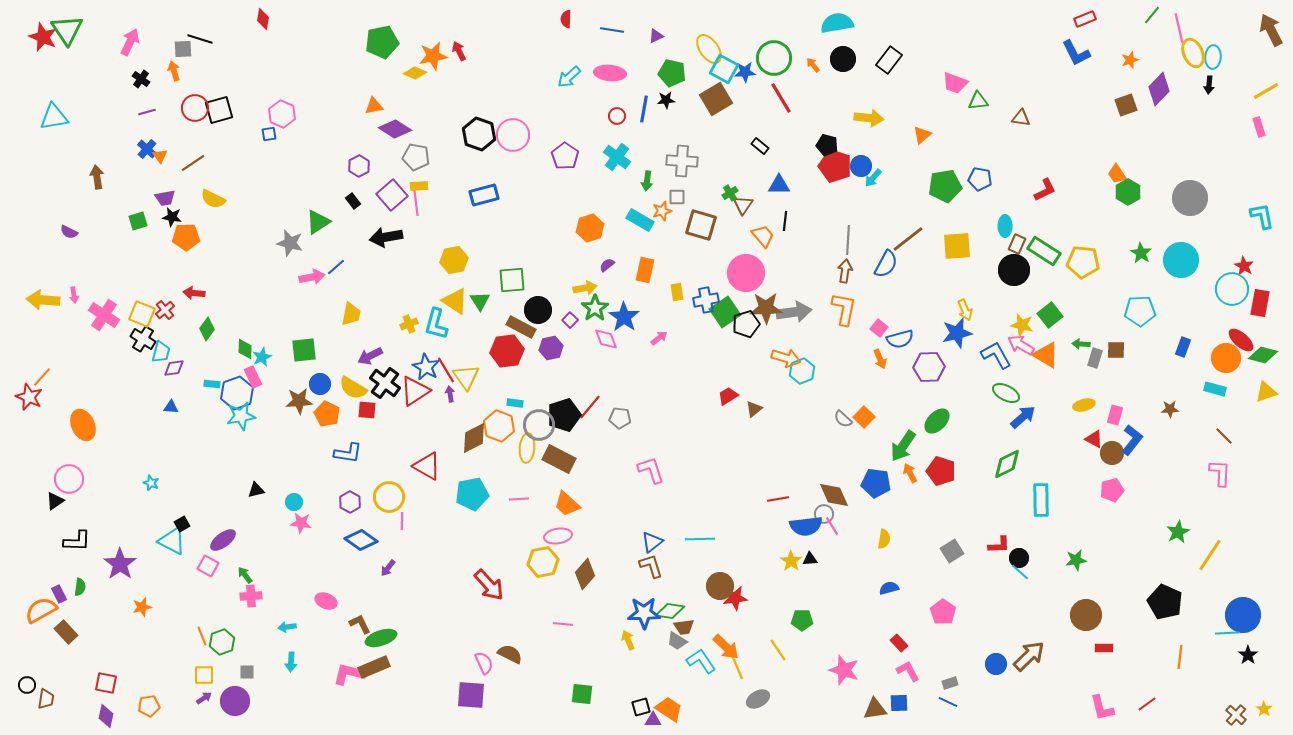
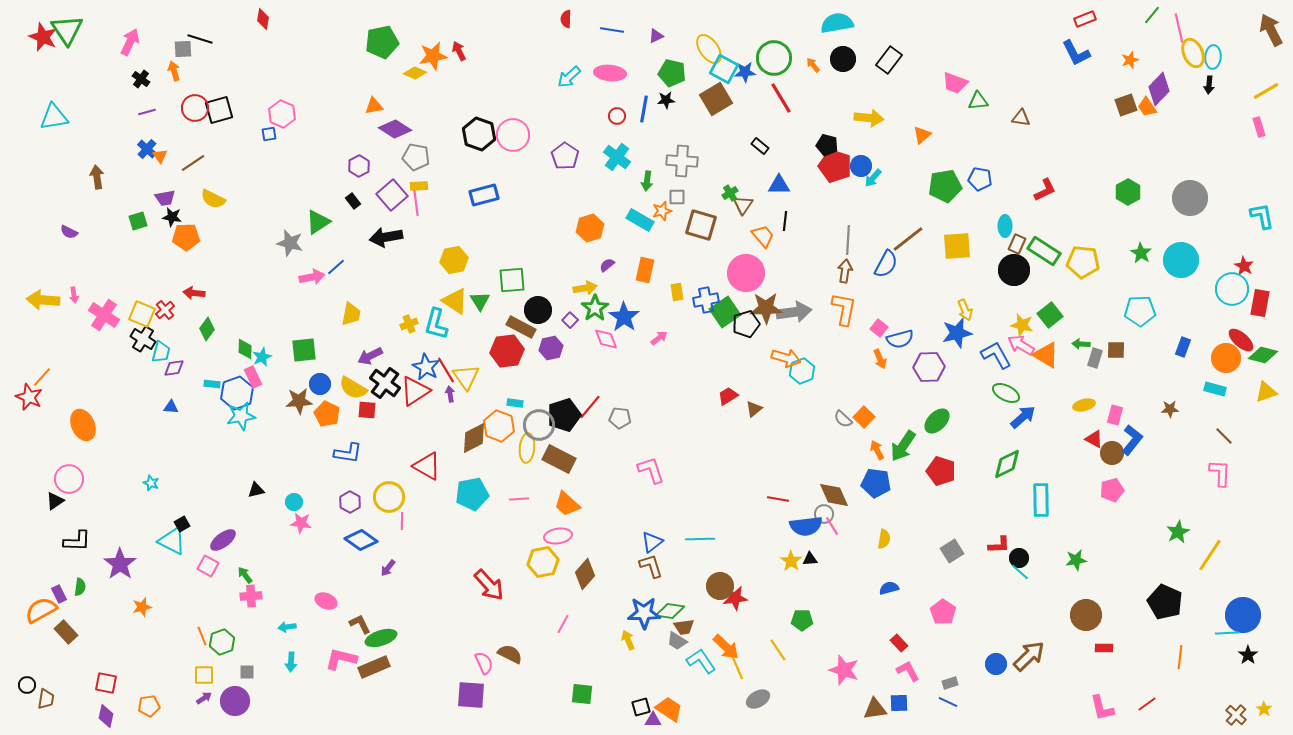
orange trapezoid at (1117, 174): moved 30 px right, 67 px up
orange arrow at (910, 473): moved 33 px left, 23 px up
red line at (778, 499): rotated 20 degrees clockwise
pink line at (563, 624): rotated 66 degrees counterclockwise
pink L-shape at (349, 674): moved 8 px left, 15 px up
